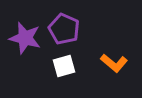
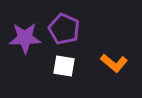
purple star: rotated 16 degrees counterclockwise
white square: rotated 25 degrees clockwise
